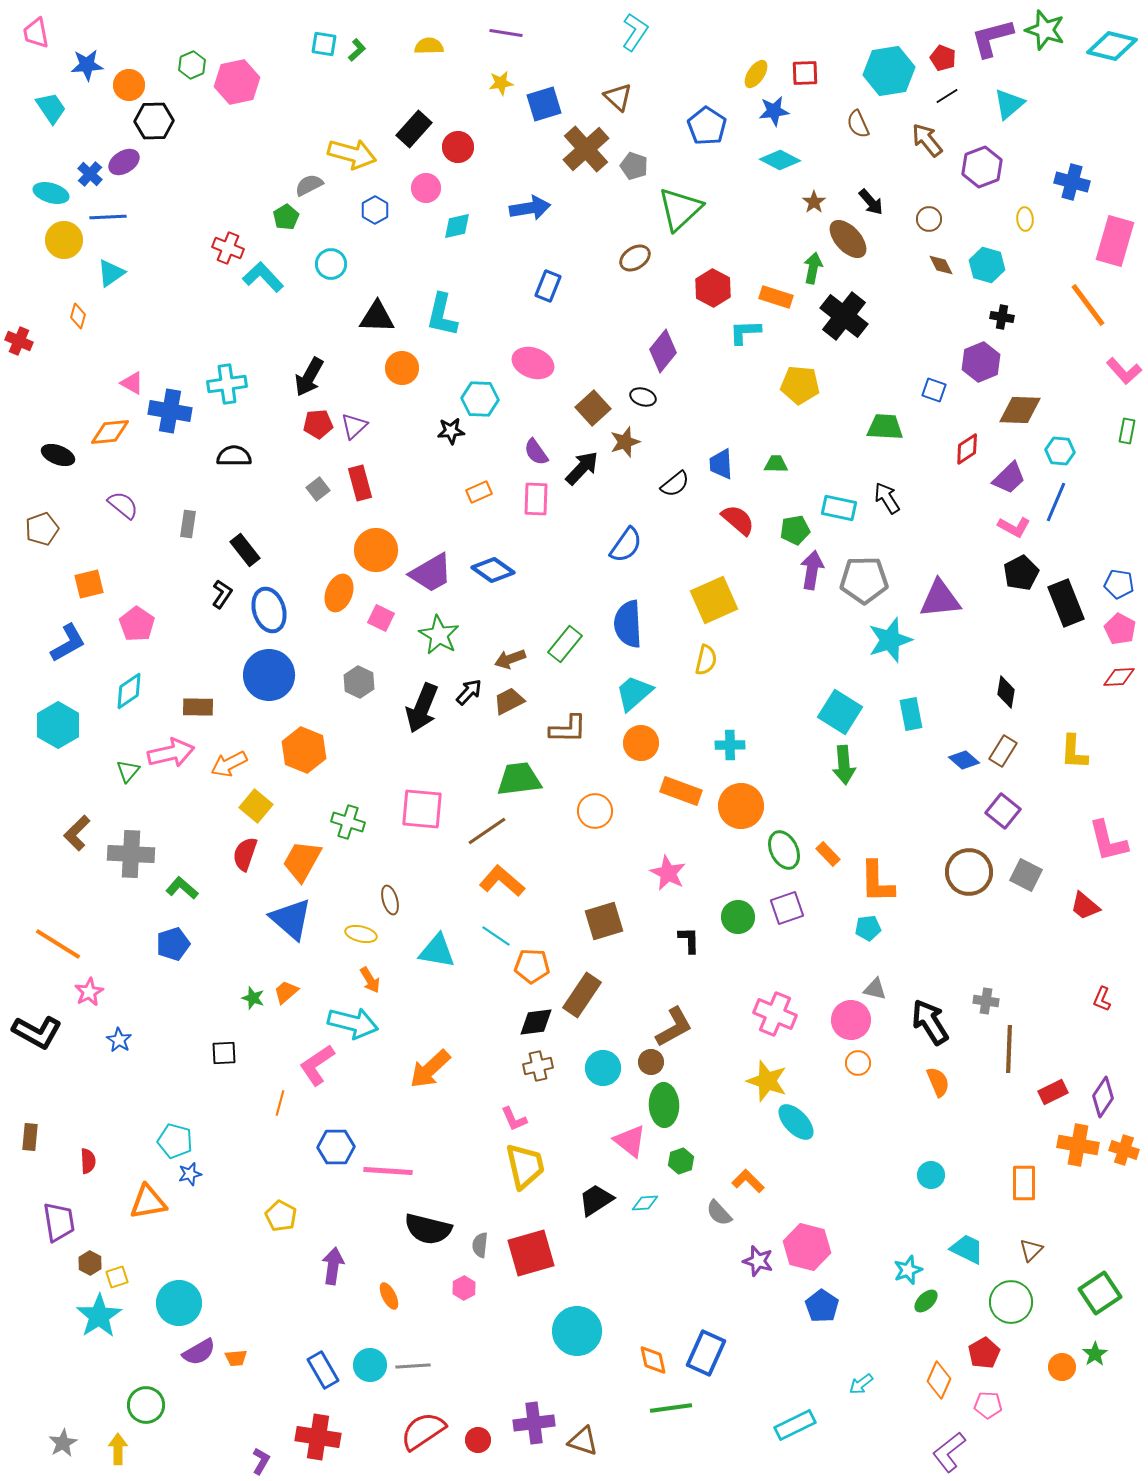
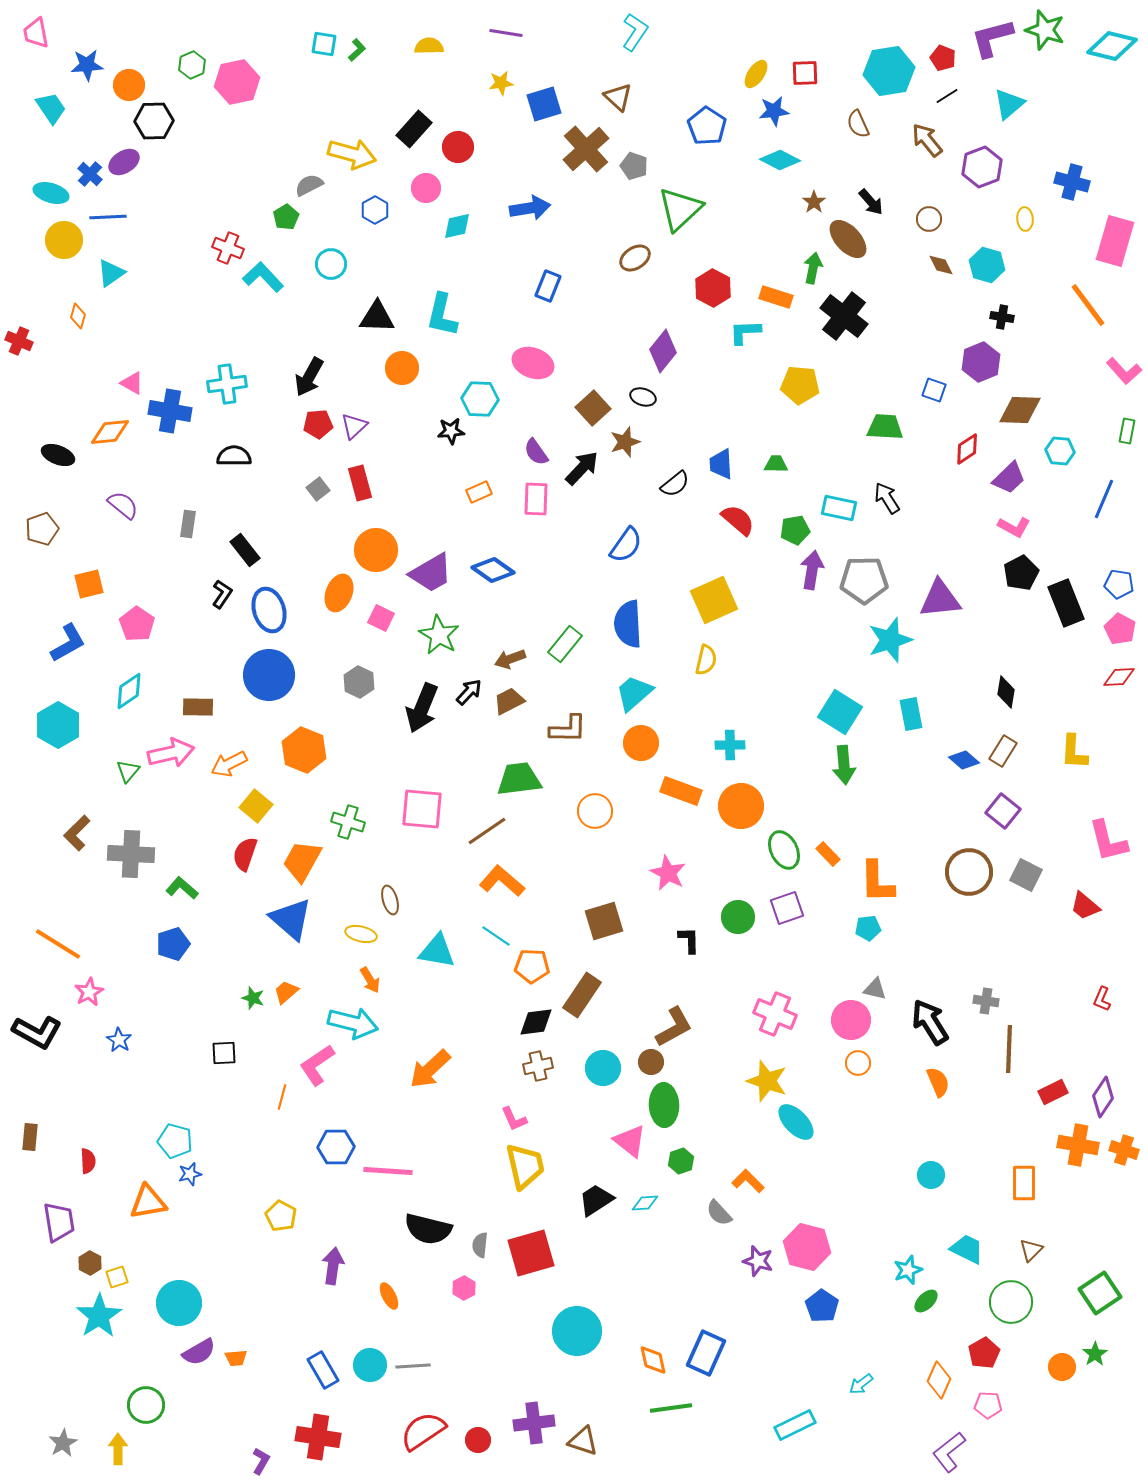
blue line at (1056, 502): moved 48 px right, 3 px up
orange line at (280, 1103): moved 2 px right, 6 px up
